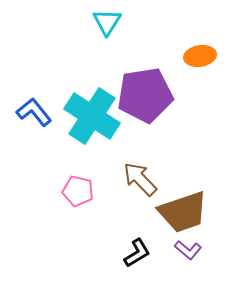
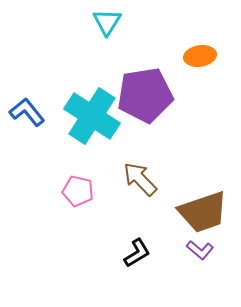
blue L-shape: moved 7 px left
brown trapezoid: moved 20 px right
purple L-shape: moved 12 px right
